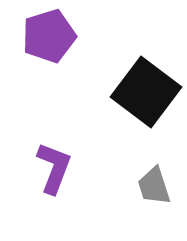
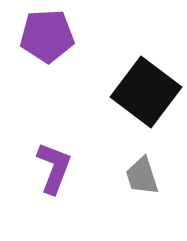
purple pentagon: moved 2 px left; rotated 14 degrees clockwise
gray trapezoid: moved 12 px left, 10 px up
